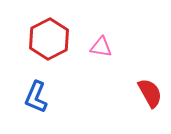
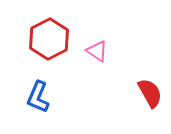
pink triangle: moved 4 px left, 4 px down; rotated 25 degrees clockwise
blue L-shape: moved 2 px right
